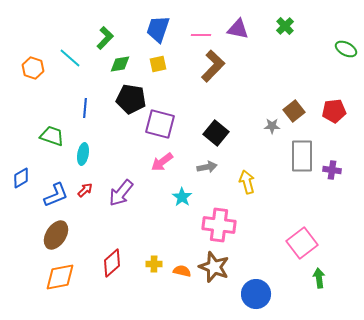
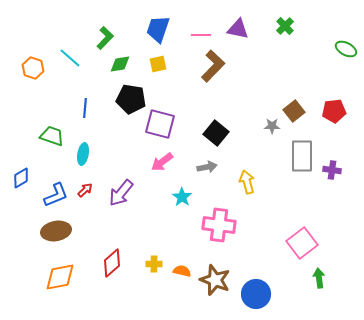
brown ellipse: moved 4 px up; rotated 48 degrees clockwise
brown star: moved 1 px right, 13 px down
